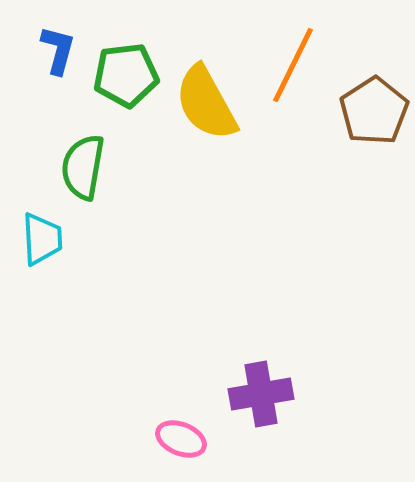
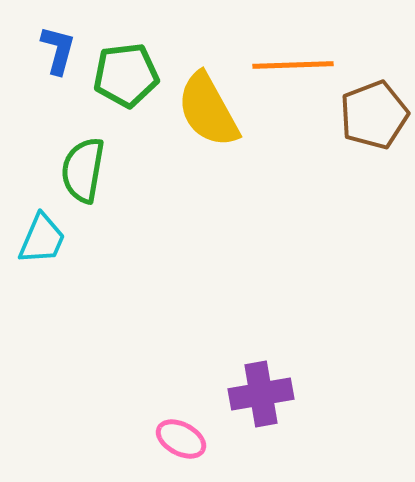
orange line: rotated 62 degrees clockwise
yellow semicircle: moved 2 px right, 7 px down
brown pentagon: moved 4 px down; rotated 12 degrees clockwise
green semicircle: moved 3 px down
cyan trapezoid: rotated 26 degrees clockwise
pink ellipse: rotated 6 degrees clockwise
